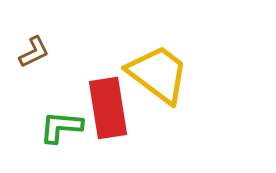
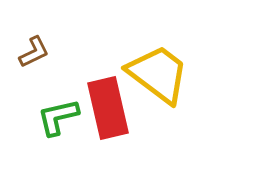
red rectangle: rotated 4 degrees counterclockwise
green L-shape: moved 3 px left, 10 px up; rotated 18 degrees counterclockwise
